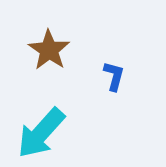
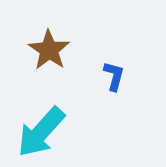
cyan arrow: moved 1 px up
